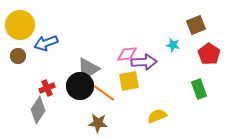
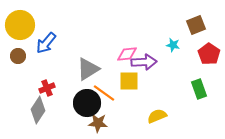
blue arrow: rotated 30 degrees counterclockwise
yellow square: rotated 10 degrees clockwise
black circle: moved 7 px right, 17 px down
